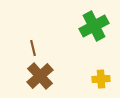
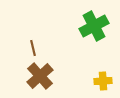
yellow cross: moved 2 px right, 2 px down
